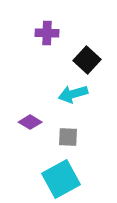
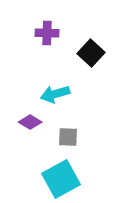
black square: moved 4 px right, 7 px up
cyan arrow: moved 18 px left
